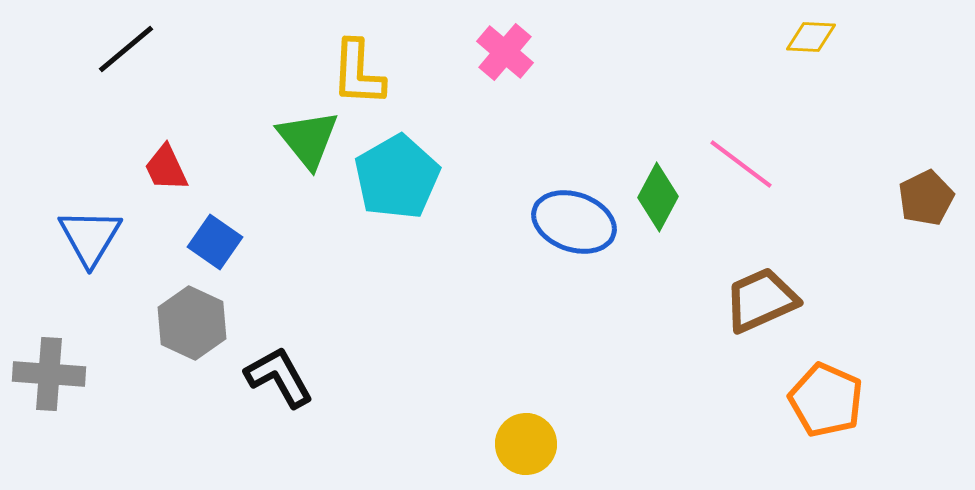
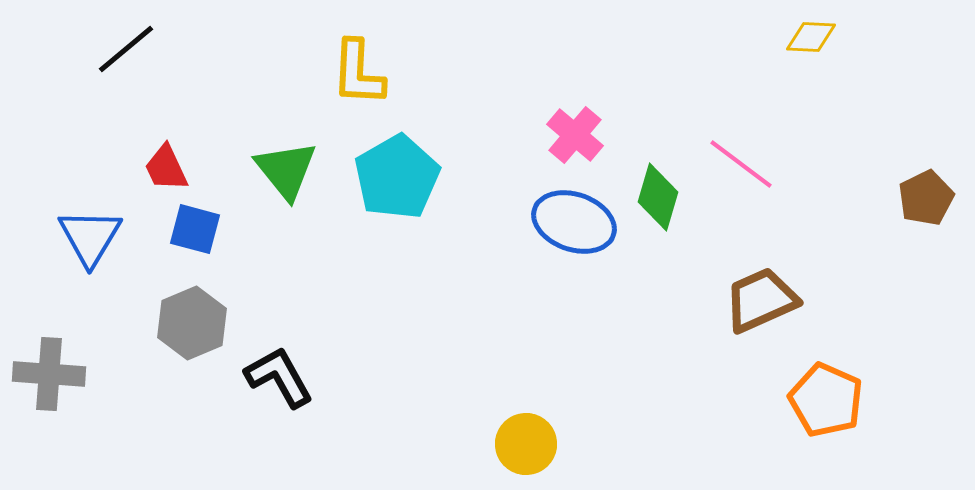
pink cross: moved 70 px right, 83 px down
green triangle: moved 22 px left, 31 px down
green diamond: rotated 12 degrees counterclockwise
blue square: moved 20 px left, 13 px up; rotated 20 degrees counterclockwise
gray hexagon: rotated 12 degrees clockwise
